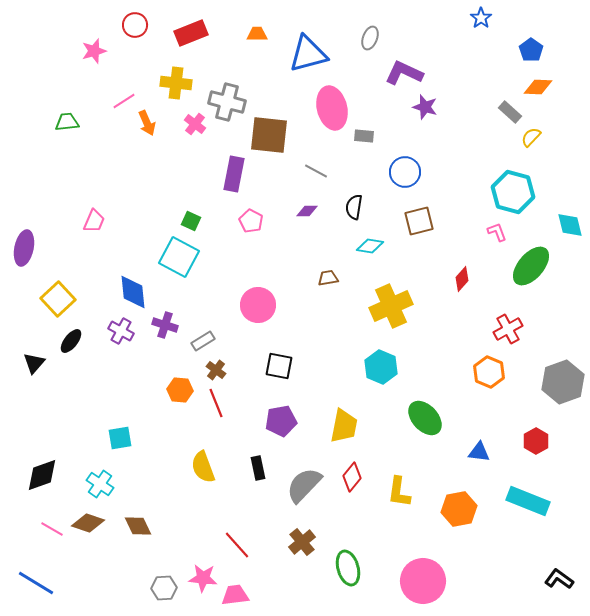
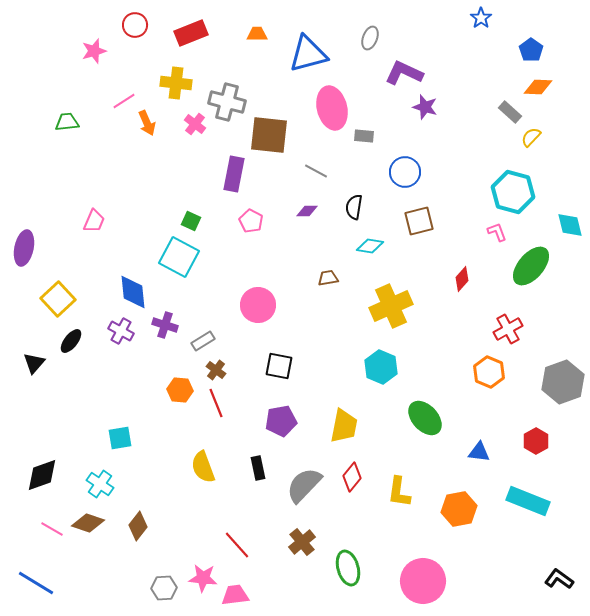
brown diamond at (138, 526): rotated 64 degrees clockwise
